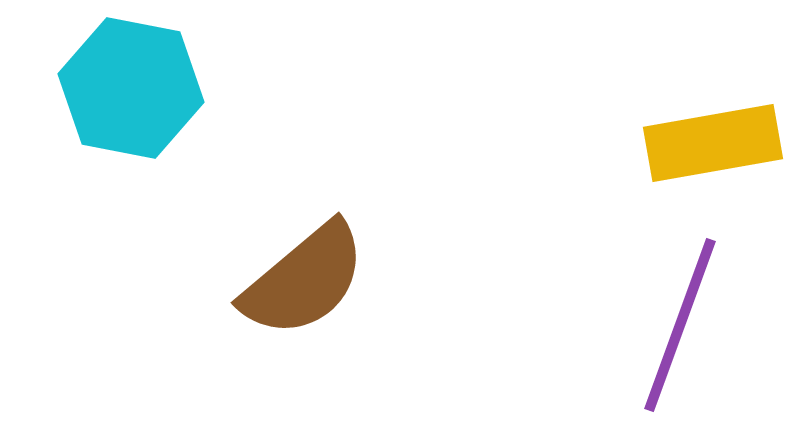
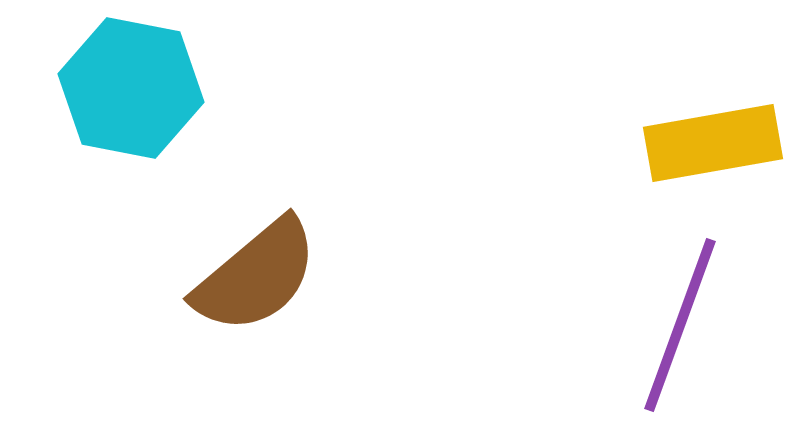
brown semicircle: moved 48 px left, 4 px up
